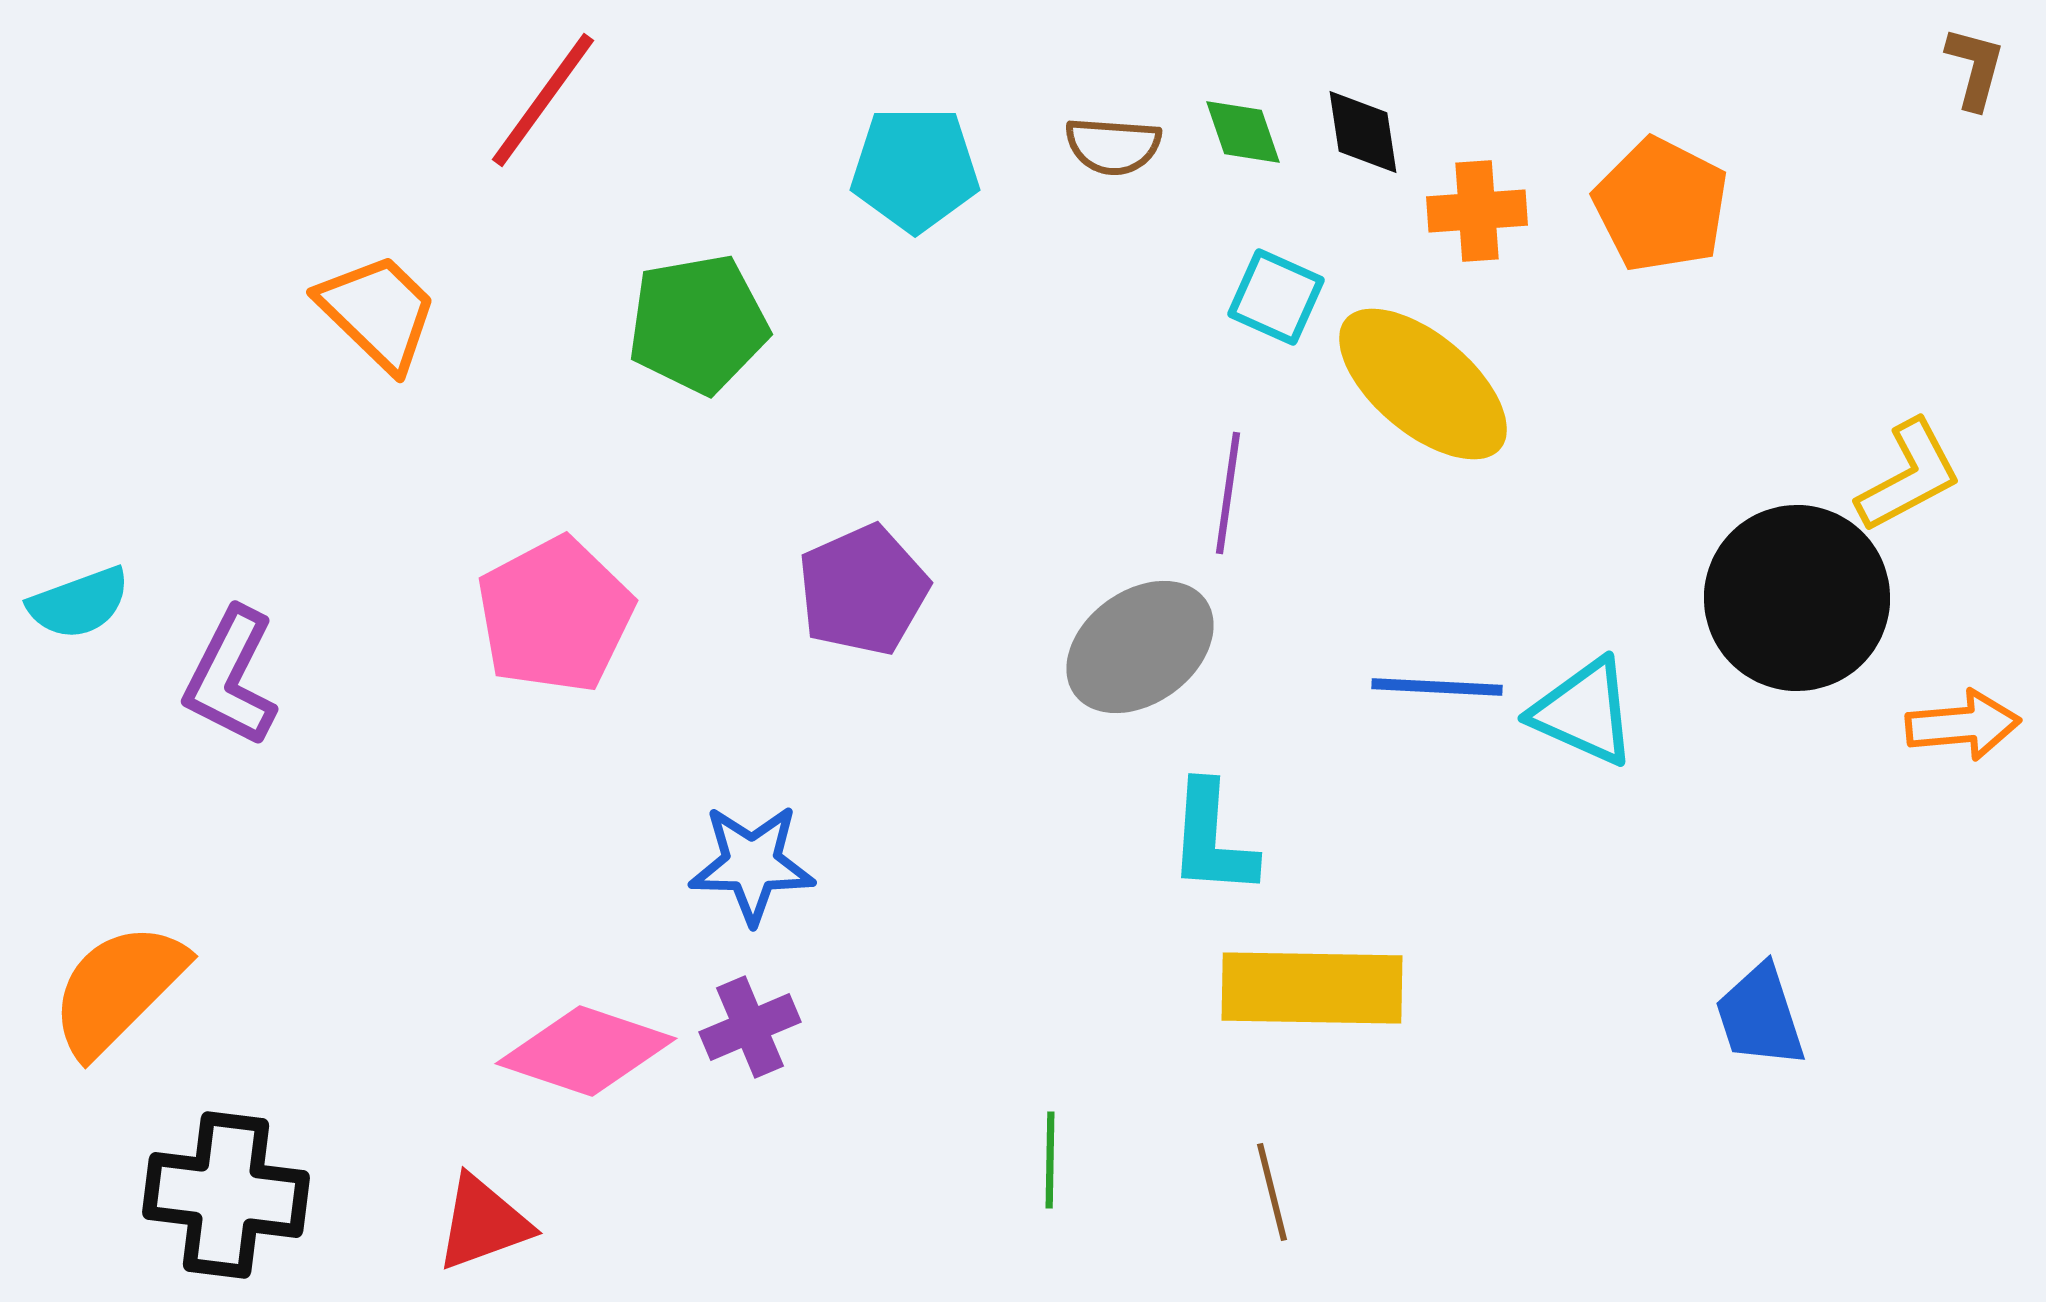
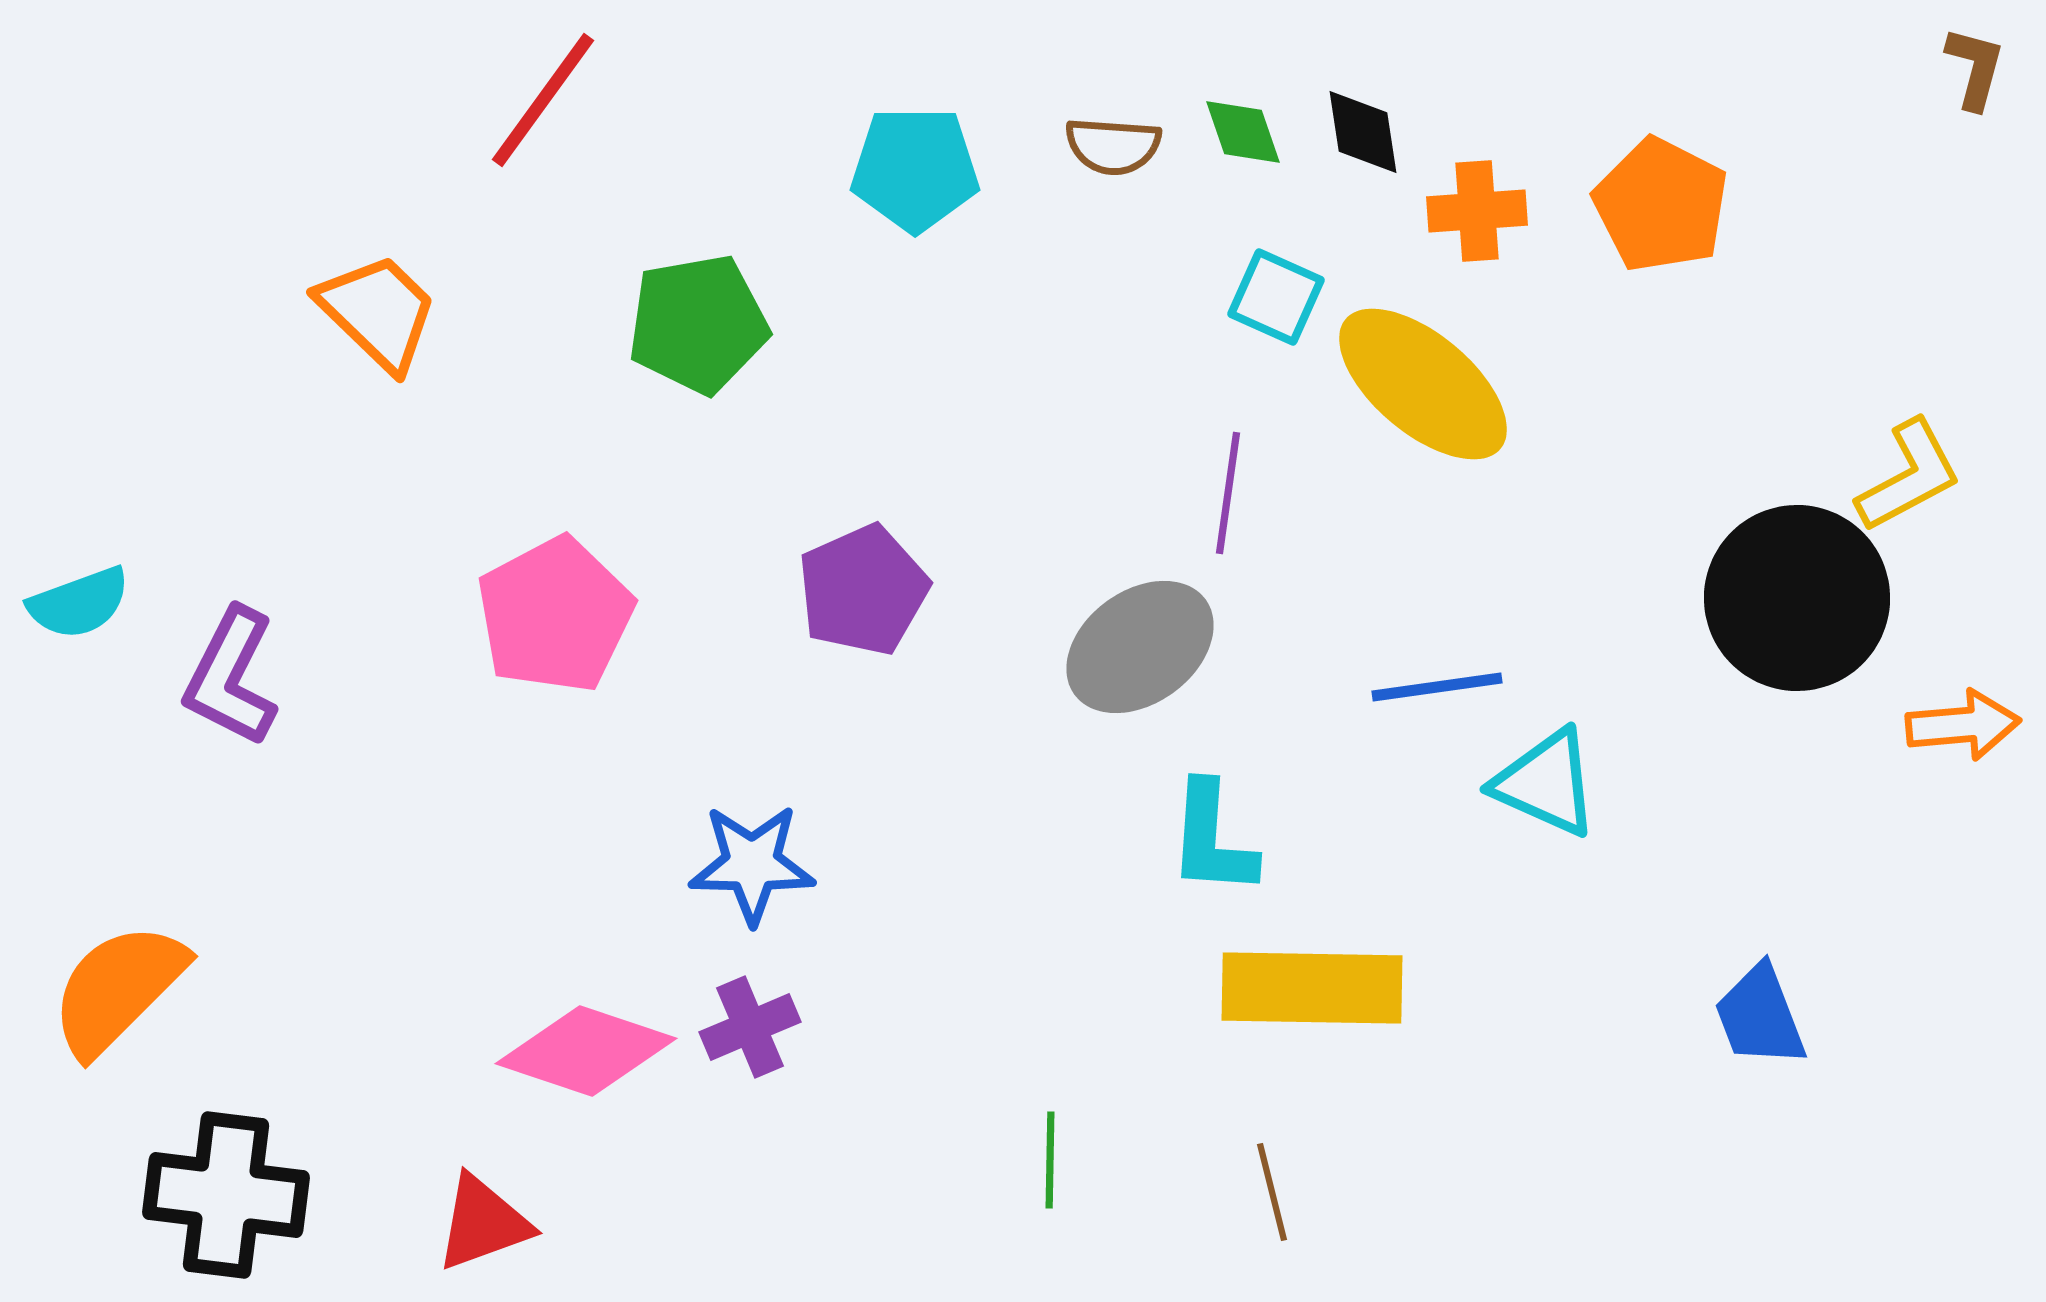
blue line: rotated 11 degrees counterclockwise
cyan triangle: moved 38 px left, 71 px down
blue trapezoid: rotated 3 degrees counterclockwise
